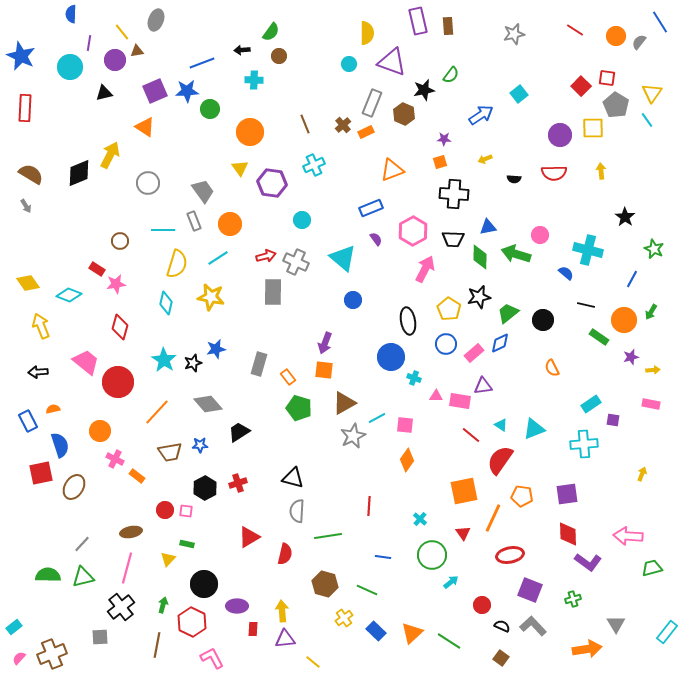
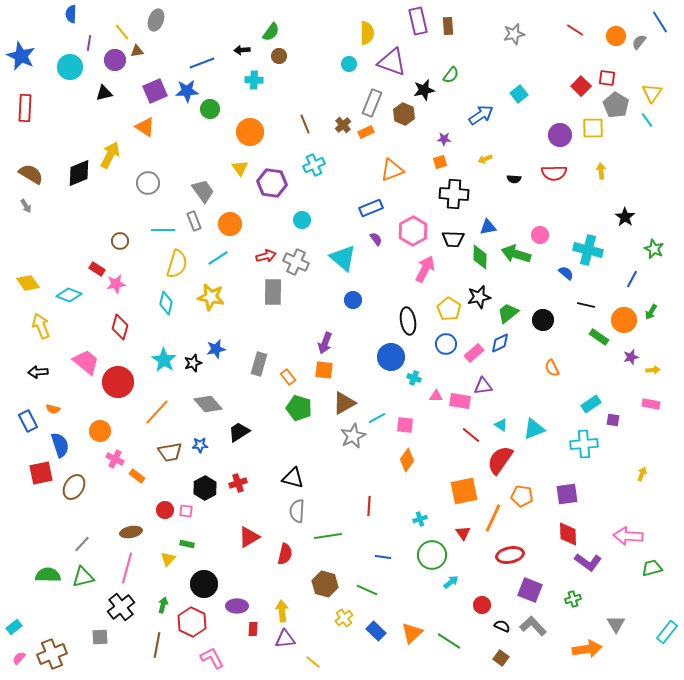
orange semicircle at (53, 409): rotated 152 degrees counterclockwise
cyan cross at (420, 519): rotated 32 degrees clockwise
